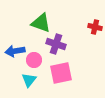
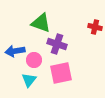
purple cross: moved 1 px right
